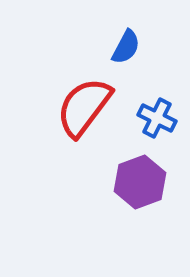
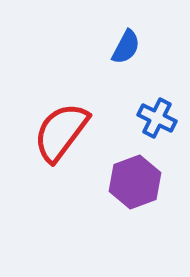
red semicircle: moved 23 px left, 25 px down
purple hexagon: moved 5 px left
